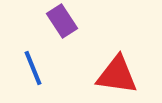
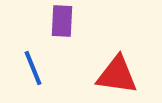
purple rectangle: rotated 36 degrees clockwise
